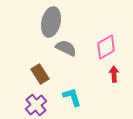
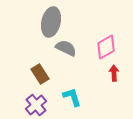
red arrow: moved 1 px up
